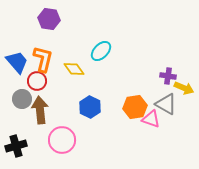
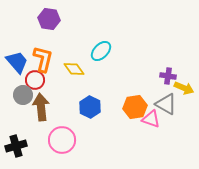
red circle: moved 2 px left, 1 px up
gray circle: moved 1 px right, 4 px up
brown arrow: moved 1 px right, 3 px up
